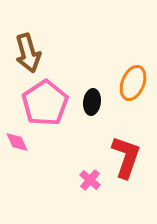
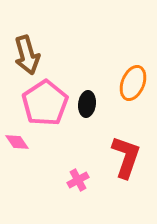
brown arrow: moved 1 px left, 2 px down
black ellipse: moved 5 px left, 2 px down
pink diamond: rotated 10 degrees counterclockwise
pink cross: moved 12 px left; rotated 20 degrees clockwise
